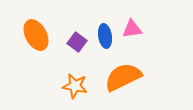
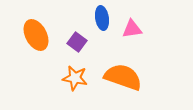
blue ellipse: moved 3 px left, 18 px up
orange semicircle: rotated 45 degrees clockwise
orange star: moved 8 px up
